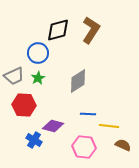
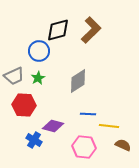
brown L-shape: rotated 12 degrees clockwise
blue circle: moved 1 px right, 2 px up
